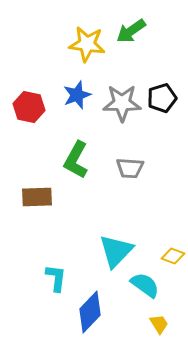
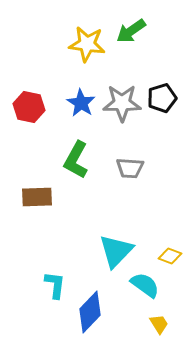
blue star: moved 4 px right, 8 px down; rotated 20 degrees counterclockwise
yellow diamond: moved 3 px left
cyan L-shape: moved 1 px left, 7 px down
